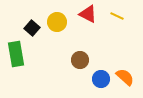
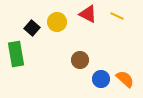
orange semicircle: moved 2 px down
